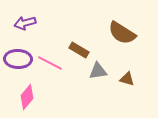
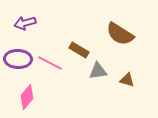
brown semicircle: moved 2 px left, 1 px down
brown triangle: moved 1 px down
